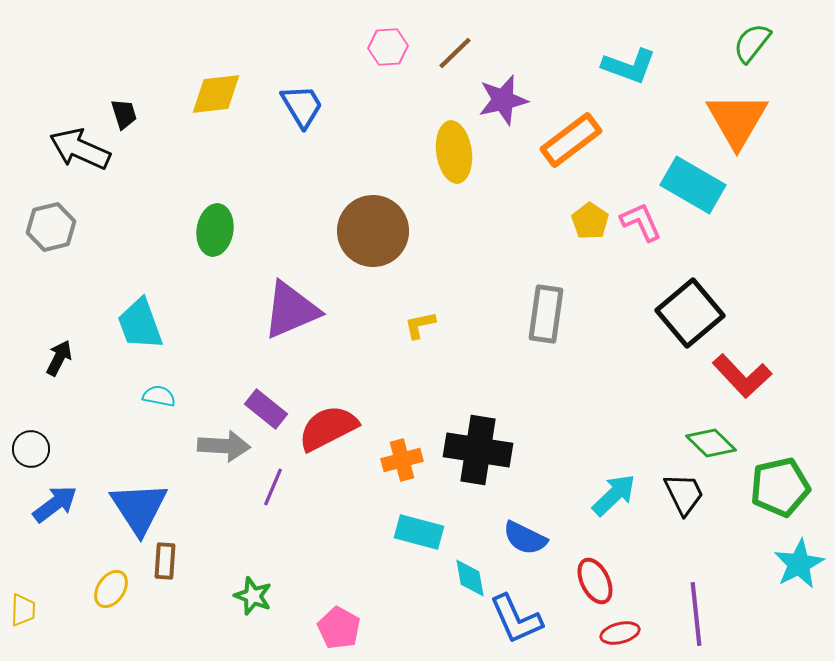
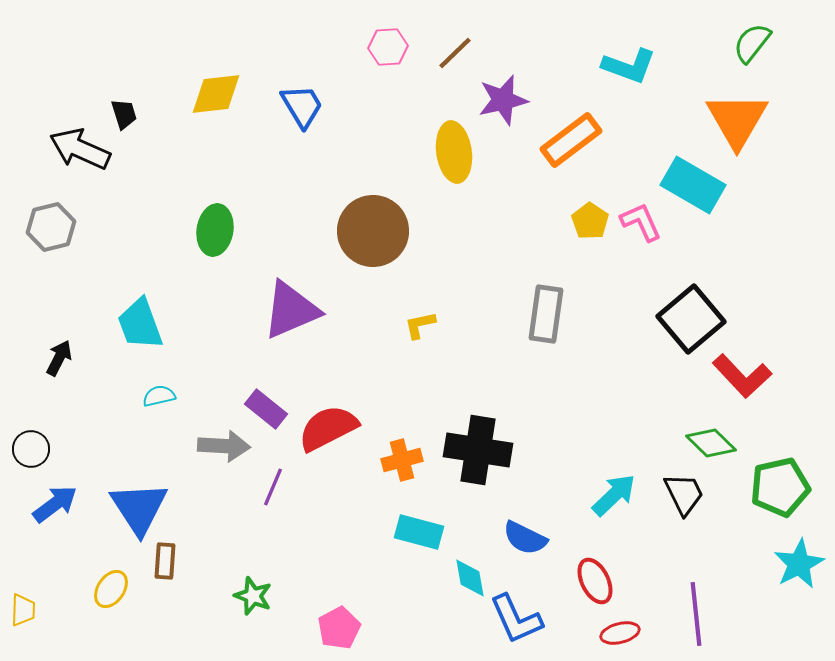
black square at (690, 313): moved 1 px right, 6 px down
cyan semicircle at (159, 396): rotated 24 degrees counterclockwise
pink pentagon at (339, 628): rotated 15 degrees clockwise
